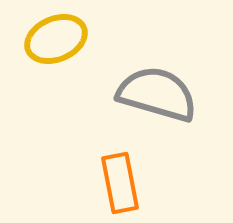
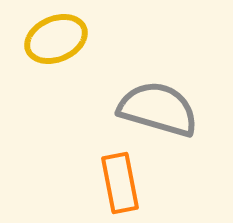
gray semicircle: moved 1 px right, 15 px down
